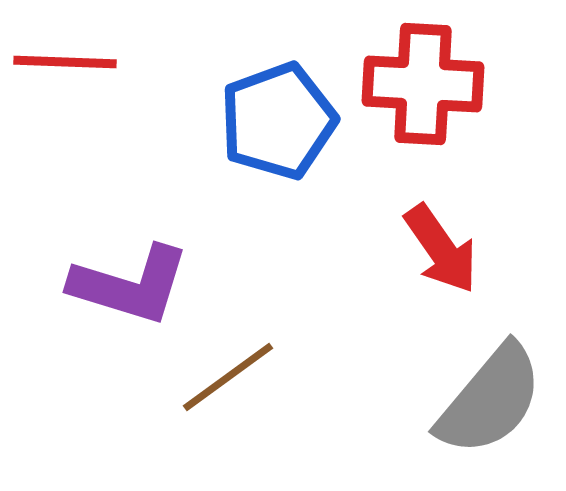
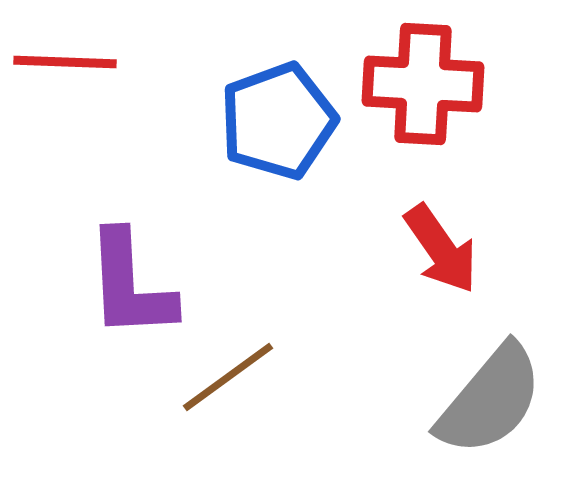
purple L-shape: rotated 70 degrees clockwise
